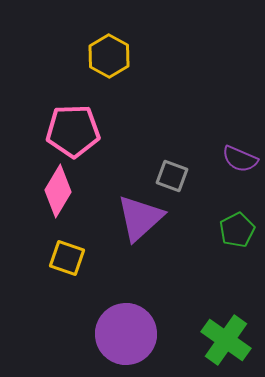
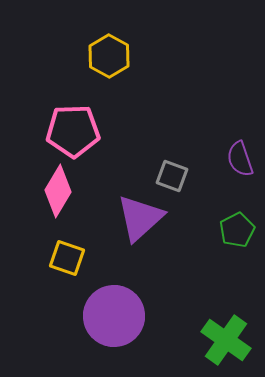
purple semicircle: rotated 48 degrees clockwise
purple circle: moved 12 px left, 18 px up
